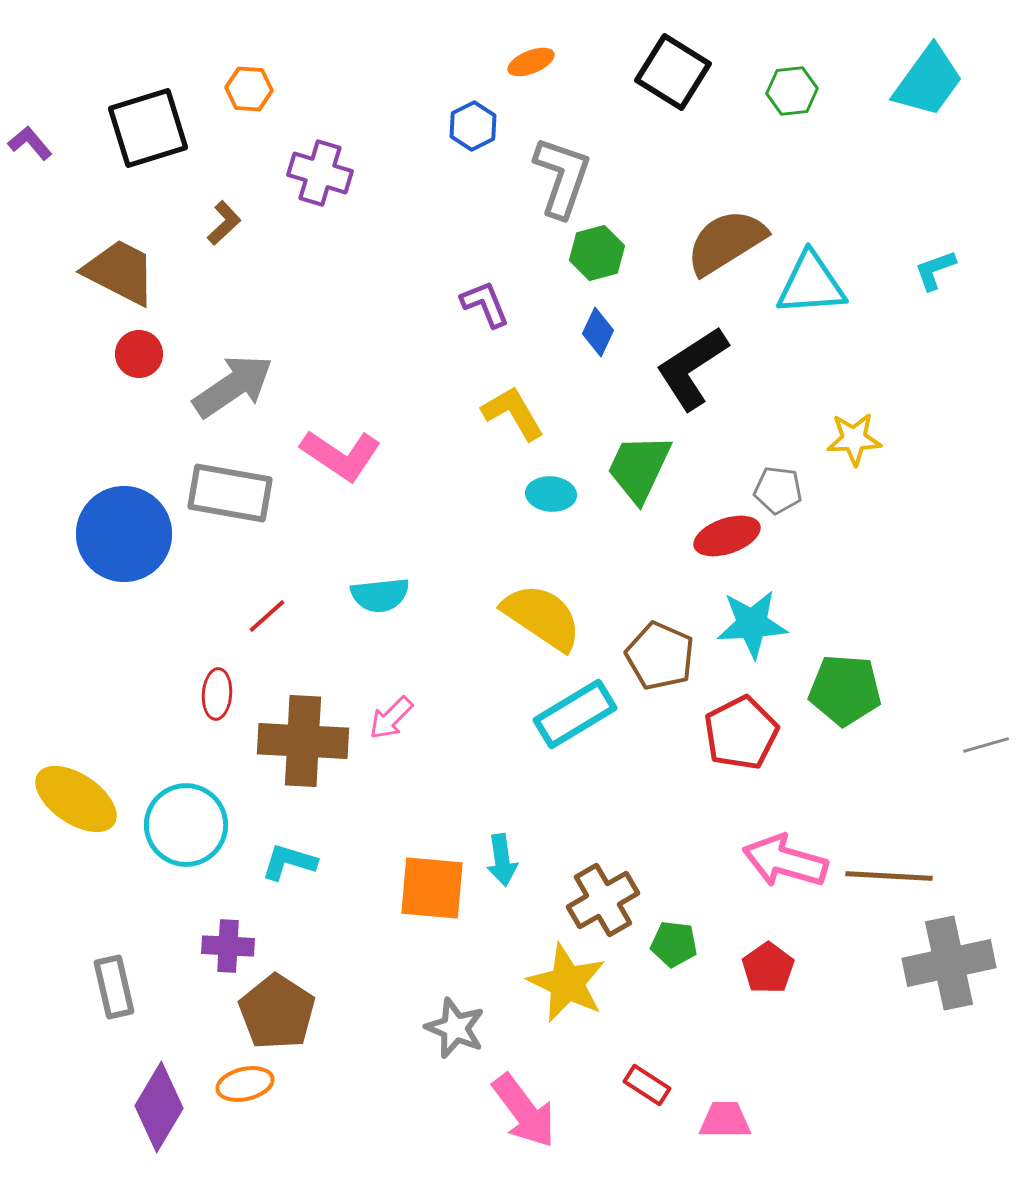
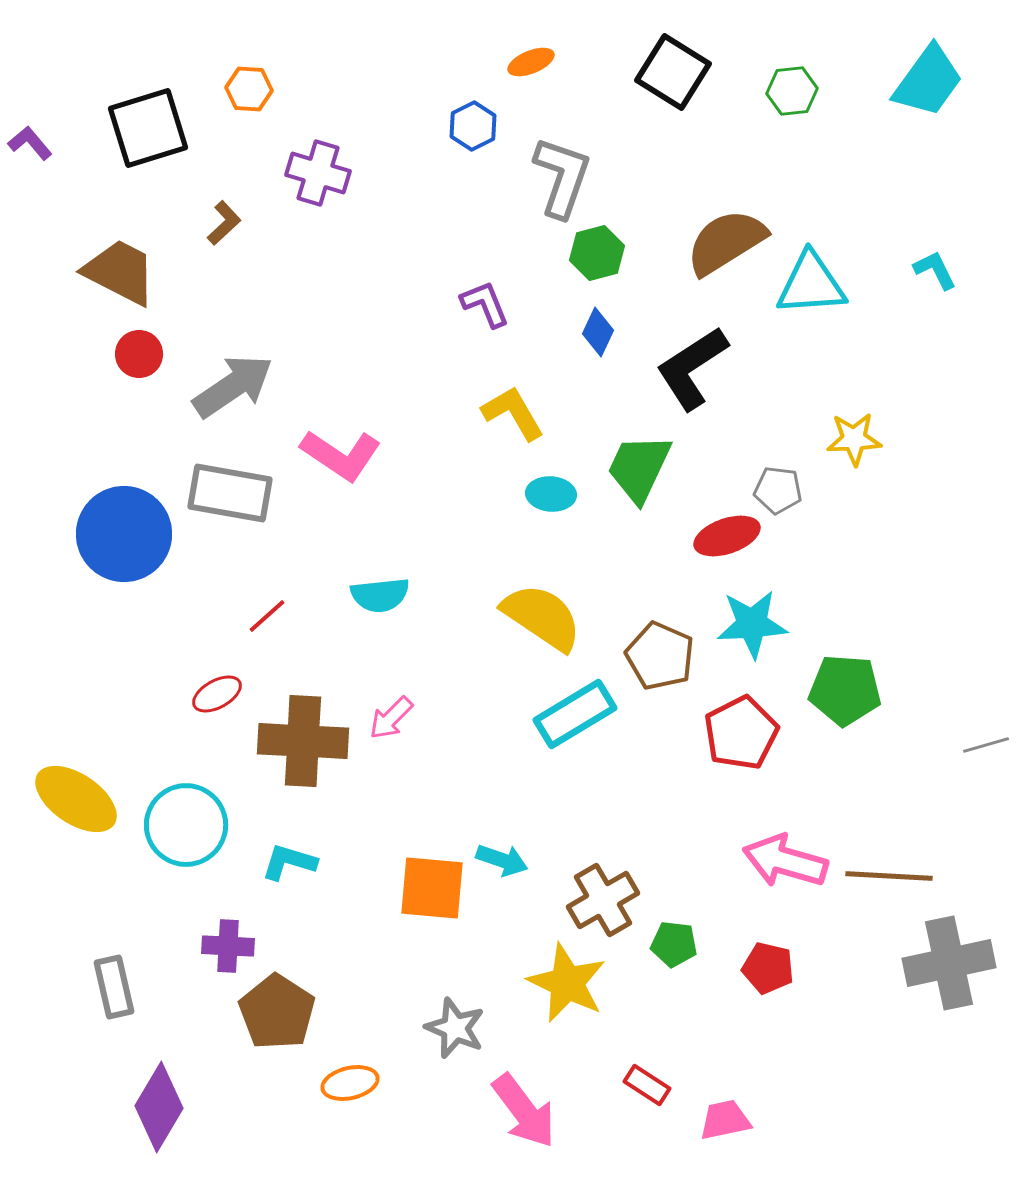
purple cross at (320, 173): moved 2 px left
cyan L-shape at (935, 270): rotated 84 degrees clockwise
red ellipse at (217, 694): rotated 57 degrees clockwise
cyan arrow at (502, 860): rotated 63 degrees counterclockwise
red pentagon at (768, 968): rotated 24 degrees counterclockwise
orange ellipse at (245, 1084): moved 105 px right, 1 px up
pink trapezoid at (725, 1120): rotated 12 degrees counterclockwise
